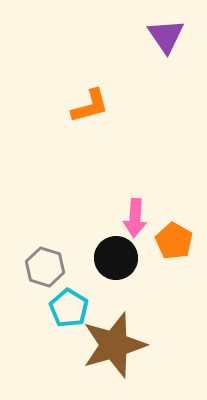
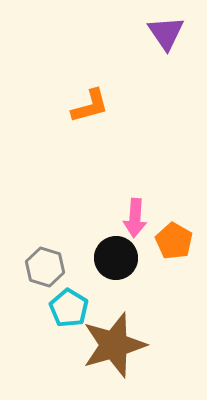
purple triangle: moved 3 px up
